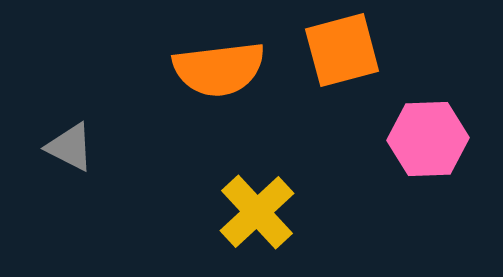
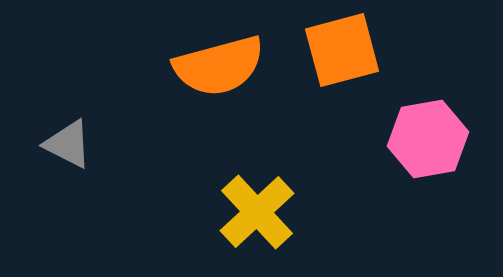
orange semicircle: moved 3 px up; rotated 8 degrees counterclockwise
pink hexagon: rotated 8 degrees counterclockwise
gray triangle: moved 2 px left, 3 px up
